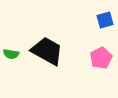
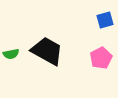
green semicircle: rotated 21 degrees counterclockwise
